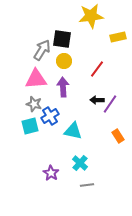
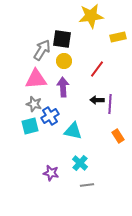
purple line: rotated 30 degrees counterclockwise
purple star: rotated 21 degrees counterclockwise
